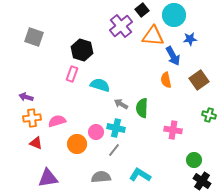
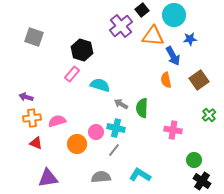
pink rectangle: rotated 21 degrees clockwise
green cross: rotated 32 degrees clockwise
